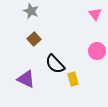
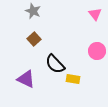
gray star: moved 2 px right
yellow rectangle: rotated 64 degrees counterclockwise
